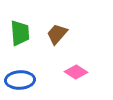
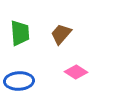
brown trapezoid: moved 4 px right
blue ellipse: moved 1 px left, 1 px down
